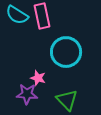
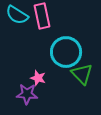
green triangle: moved 15 px right, 26 px up
